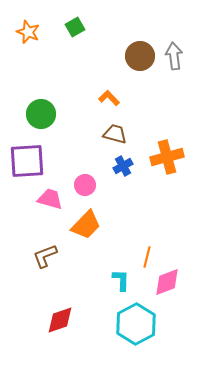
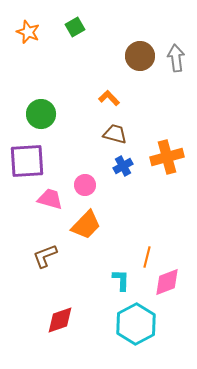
gray arrow: moved 2 px right, 2 px down
